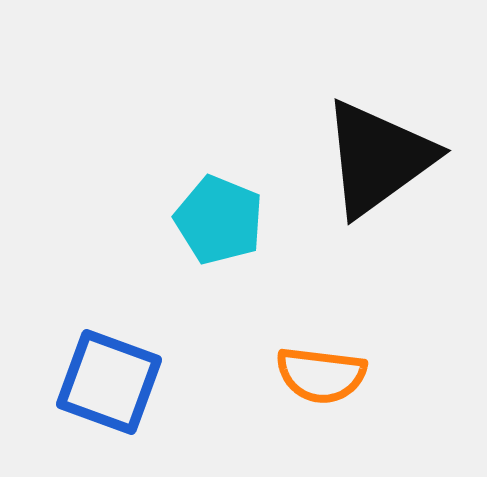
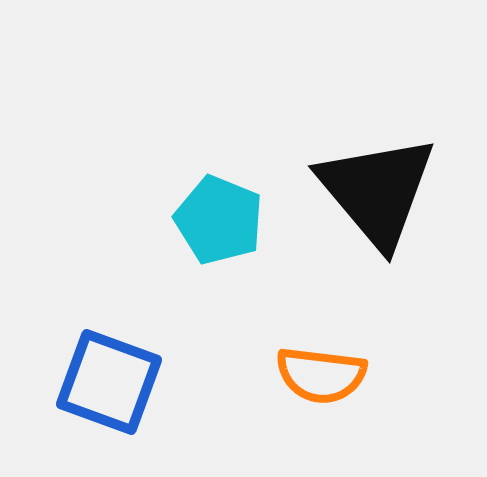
black triangle: moved 1 px left, 33 px down; rotated 34 degrees counterclockwise
